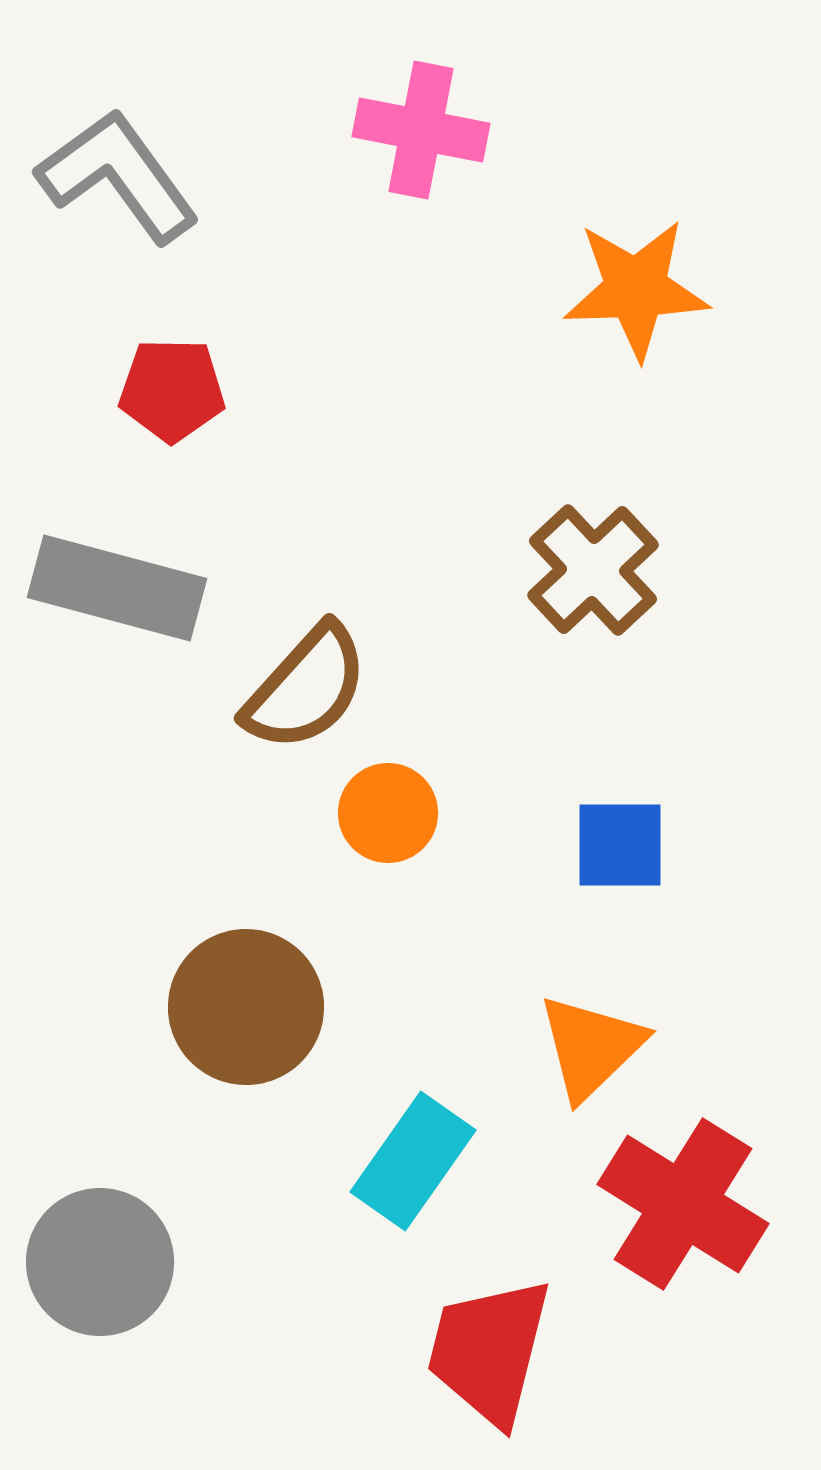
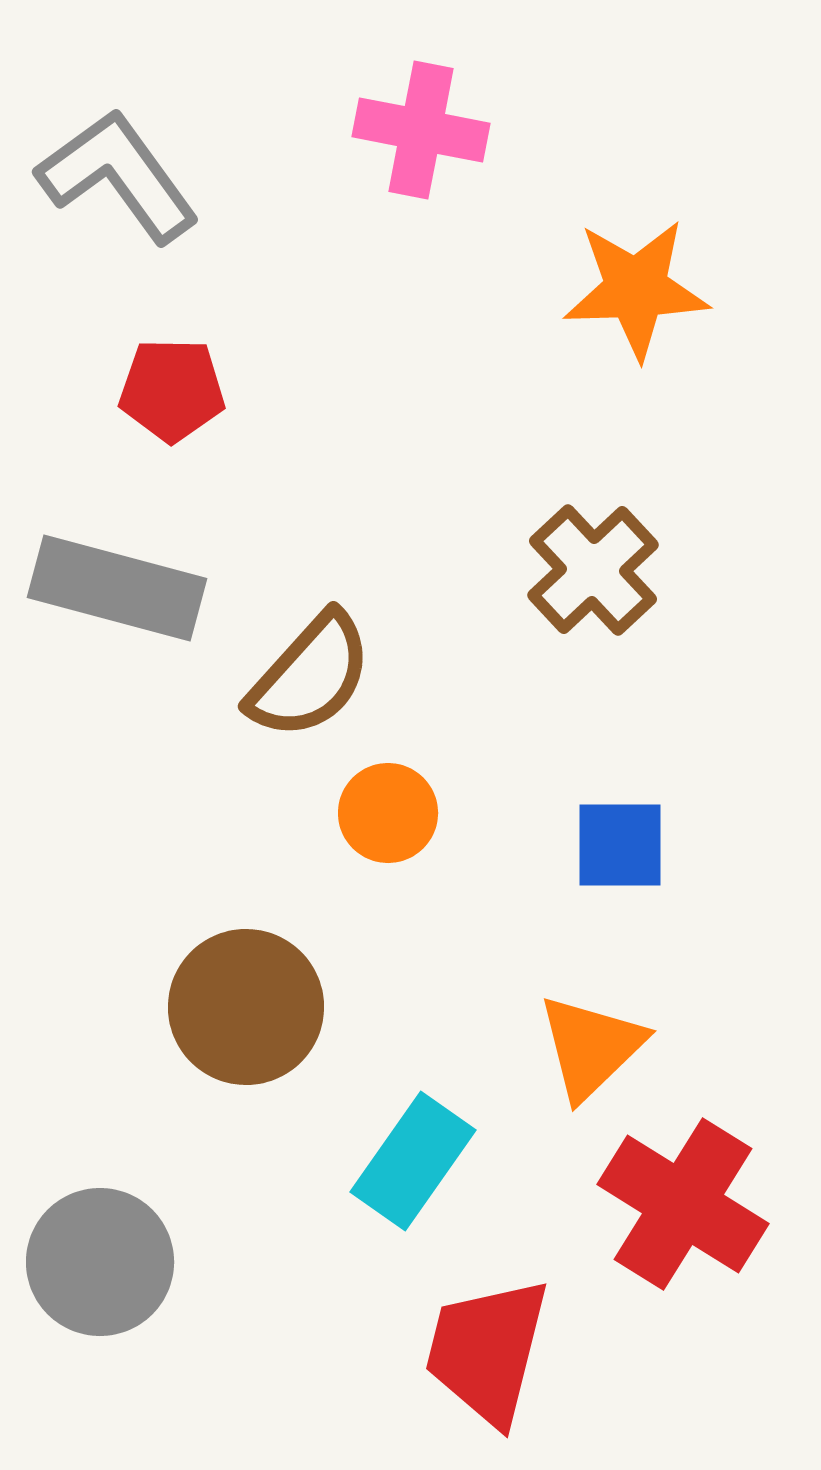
brown semicircle: moved 4 px right, 12 px up
red trapezoid: moved 2 px left
